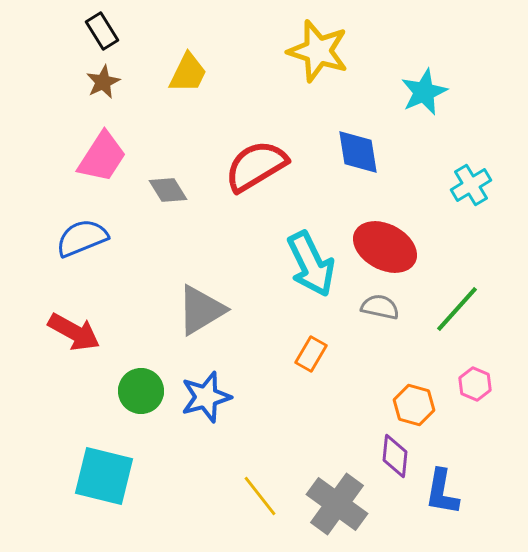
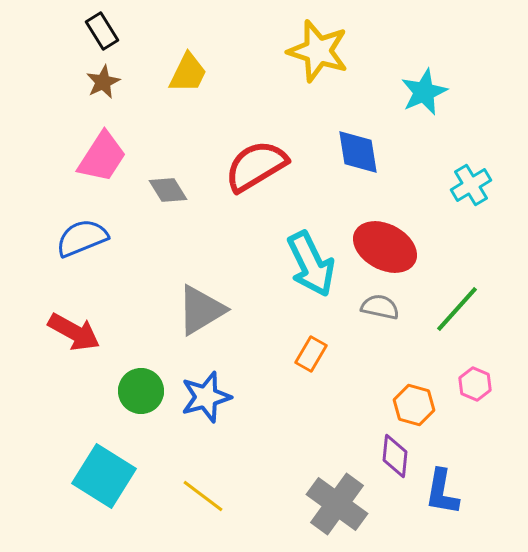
cyan square: rotated 18 degrees clockwise
yellow line: moved 57 px left; rotated 15 degrees counterclockwise
